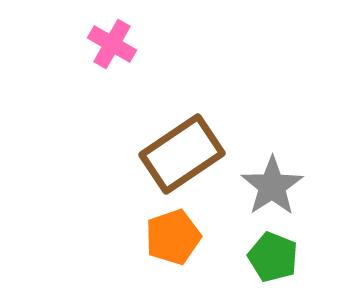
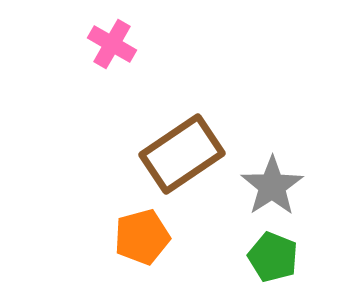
orange pentagon: moved 31 px left; rotated 4 degrees clockwise
